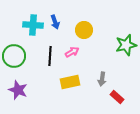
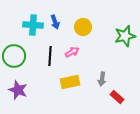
yellow circle: moved 1 px left, 3 px up
green star: moved 1 px left, 9 px up
